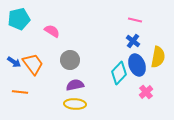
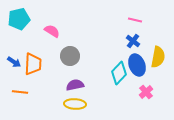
gray circle: moved 4 px up
orange trapezoid: rotated 40 degrees clockwise
